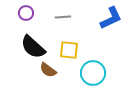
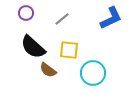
gray line: moved 1 px left, 2 px down; rotated 35 degrees counterclockwise
